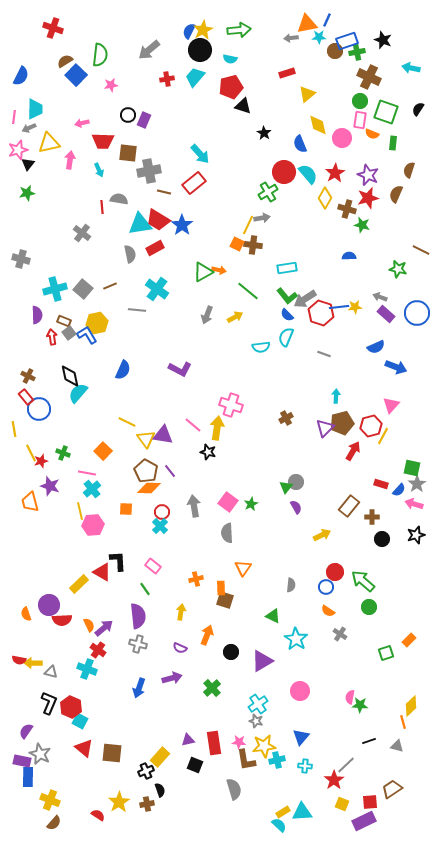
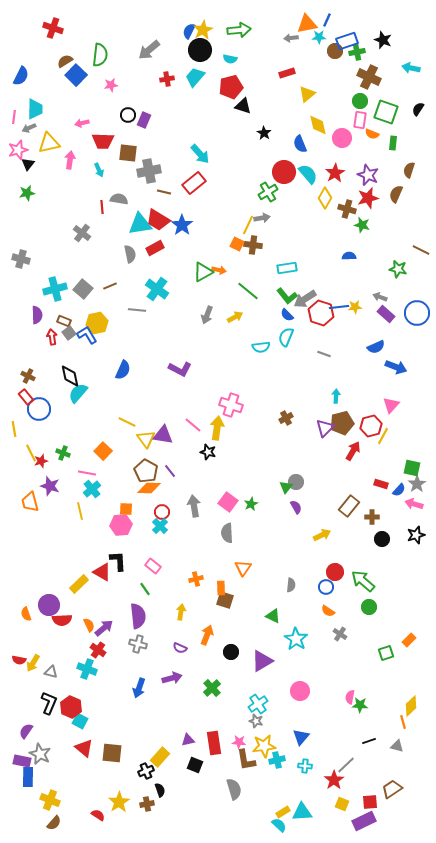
pink hexagon at (93, 525): moved 28 px right
yellow arrow at (33, 663): rotated 60 degrees counterclockwise
